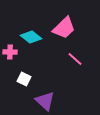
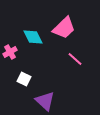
cyan diamond: moved 2 px right; rotated 25 degrees clockwise
pink cross: rotated 32 degrees counterclockwise
